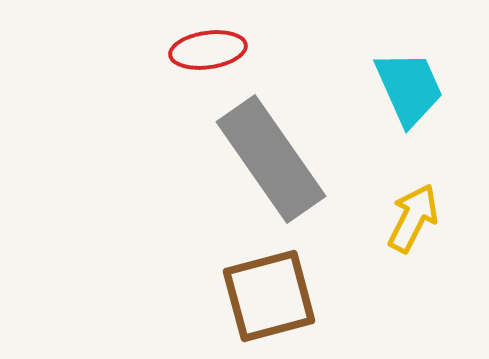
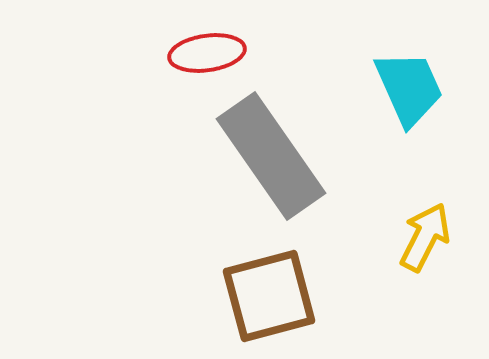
red ellipse: moved 1 px left, 3 px down
gray rectangle: moved 3 px up
yellow arrow: moved 12 px right, 19 px down
